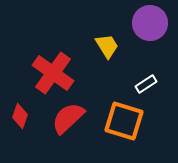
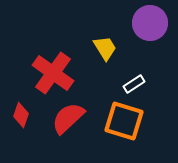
yellow trapezoid: moved 2 px left, 2 px down
white rectangle: moved 12 px left
red diamond: moved 1 px right, 1 px up
